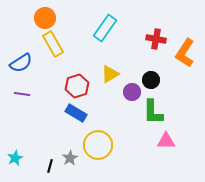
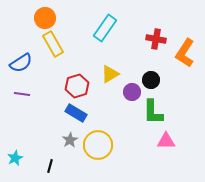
gray star: moved 18 px up
